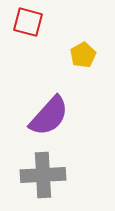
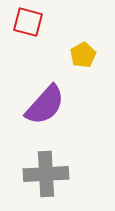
purple semicircle: moved 4 px left, 11 px up
gray cross: moved 3 px right, 1 px up
